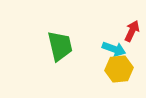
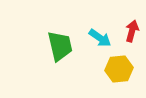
red arrow: rotated 10 degrees counterclockwise
cyan arrow: moved 14 px left, 11 px up; rotated 15 degrees clockwise
